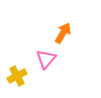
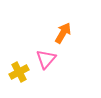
yellow cross: moved 2 px right, 4 px up
